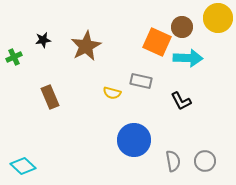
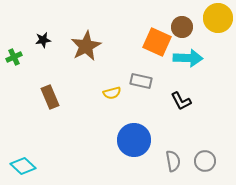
yellow semicircle: rotated 30 degrees counterclockwise
